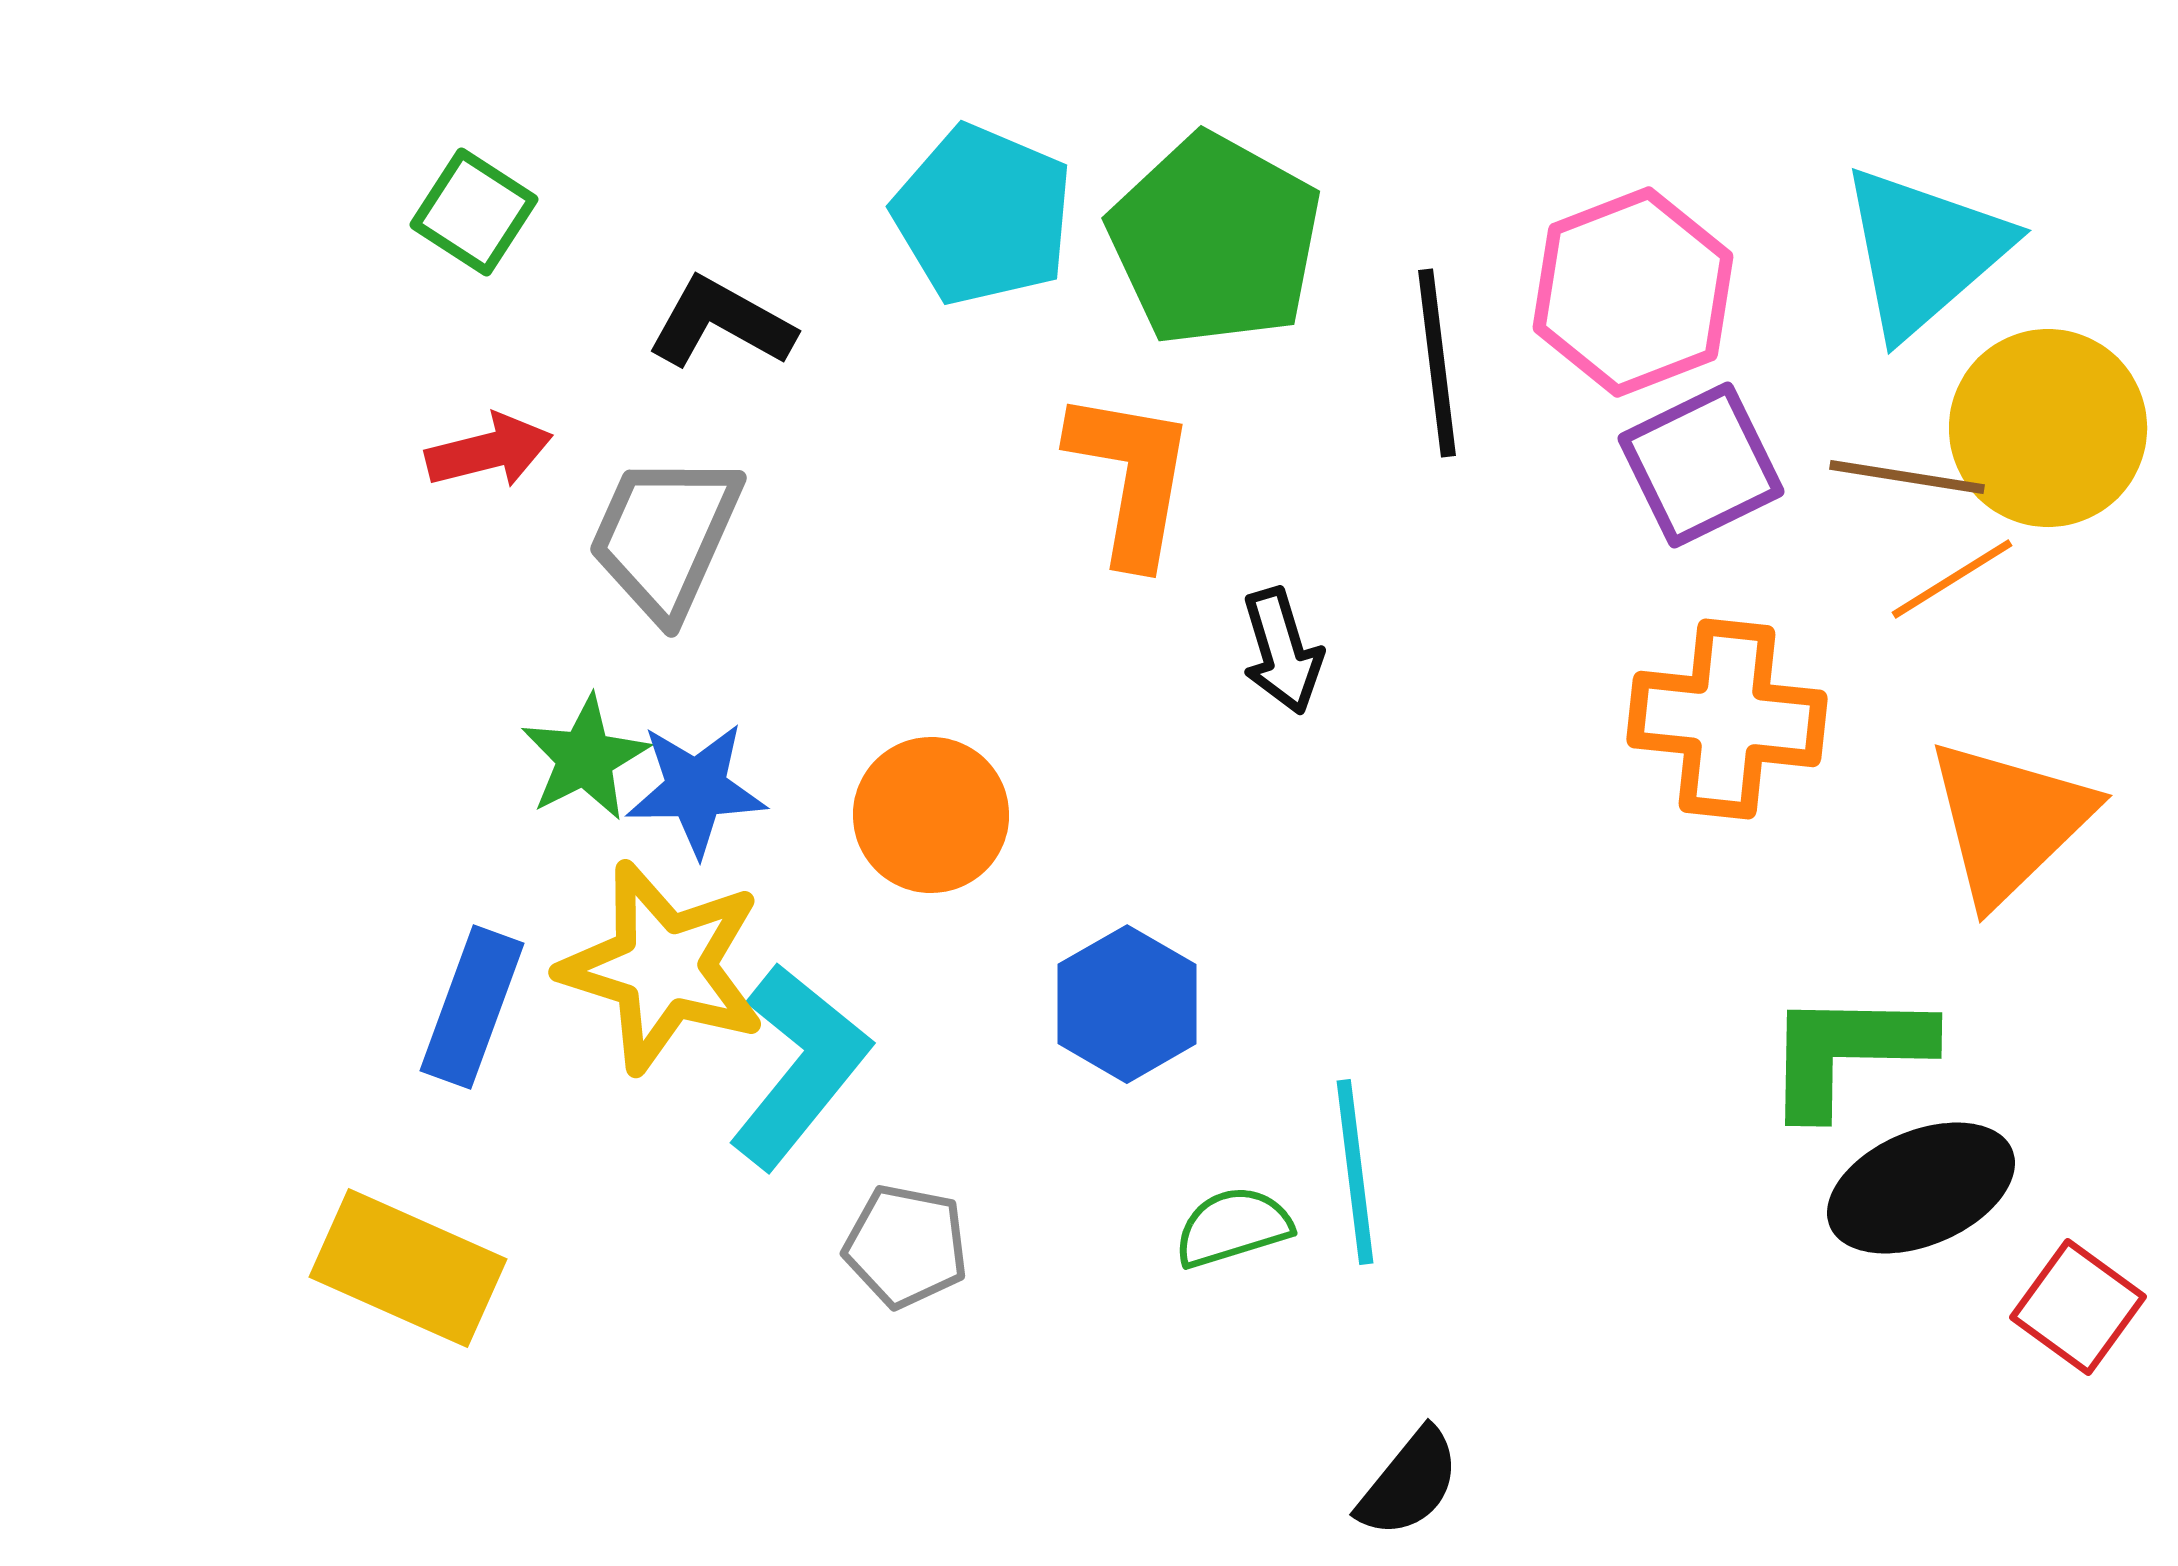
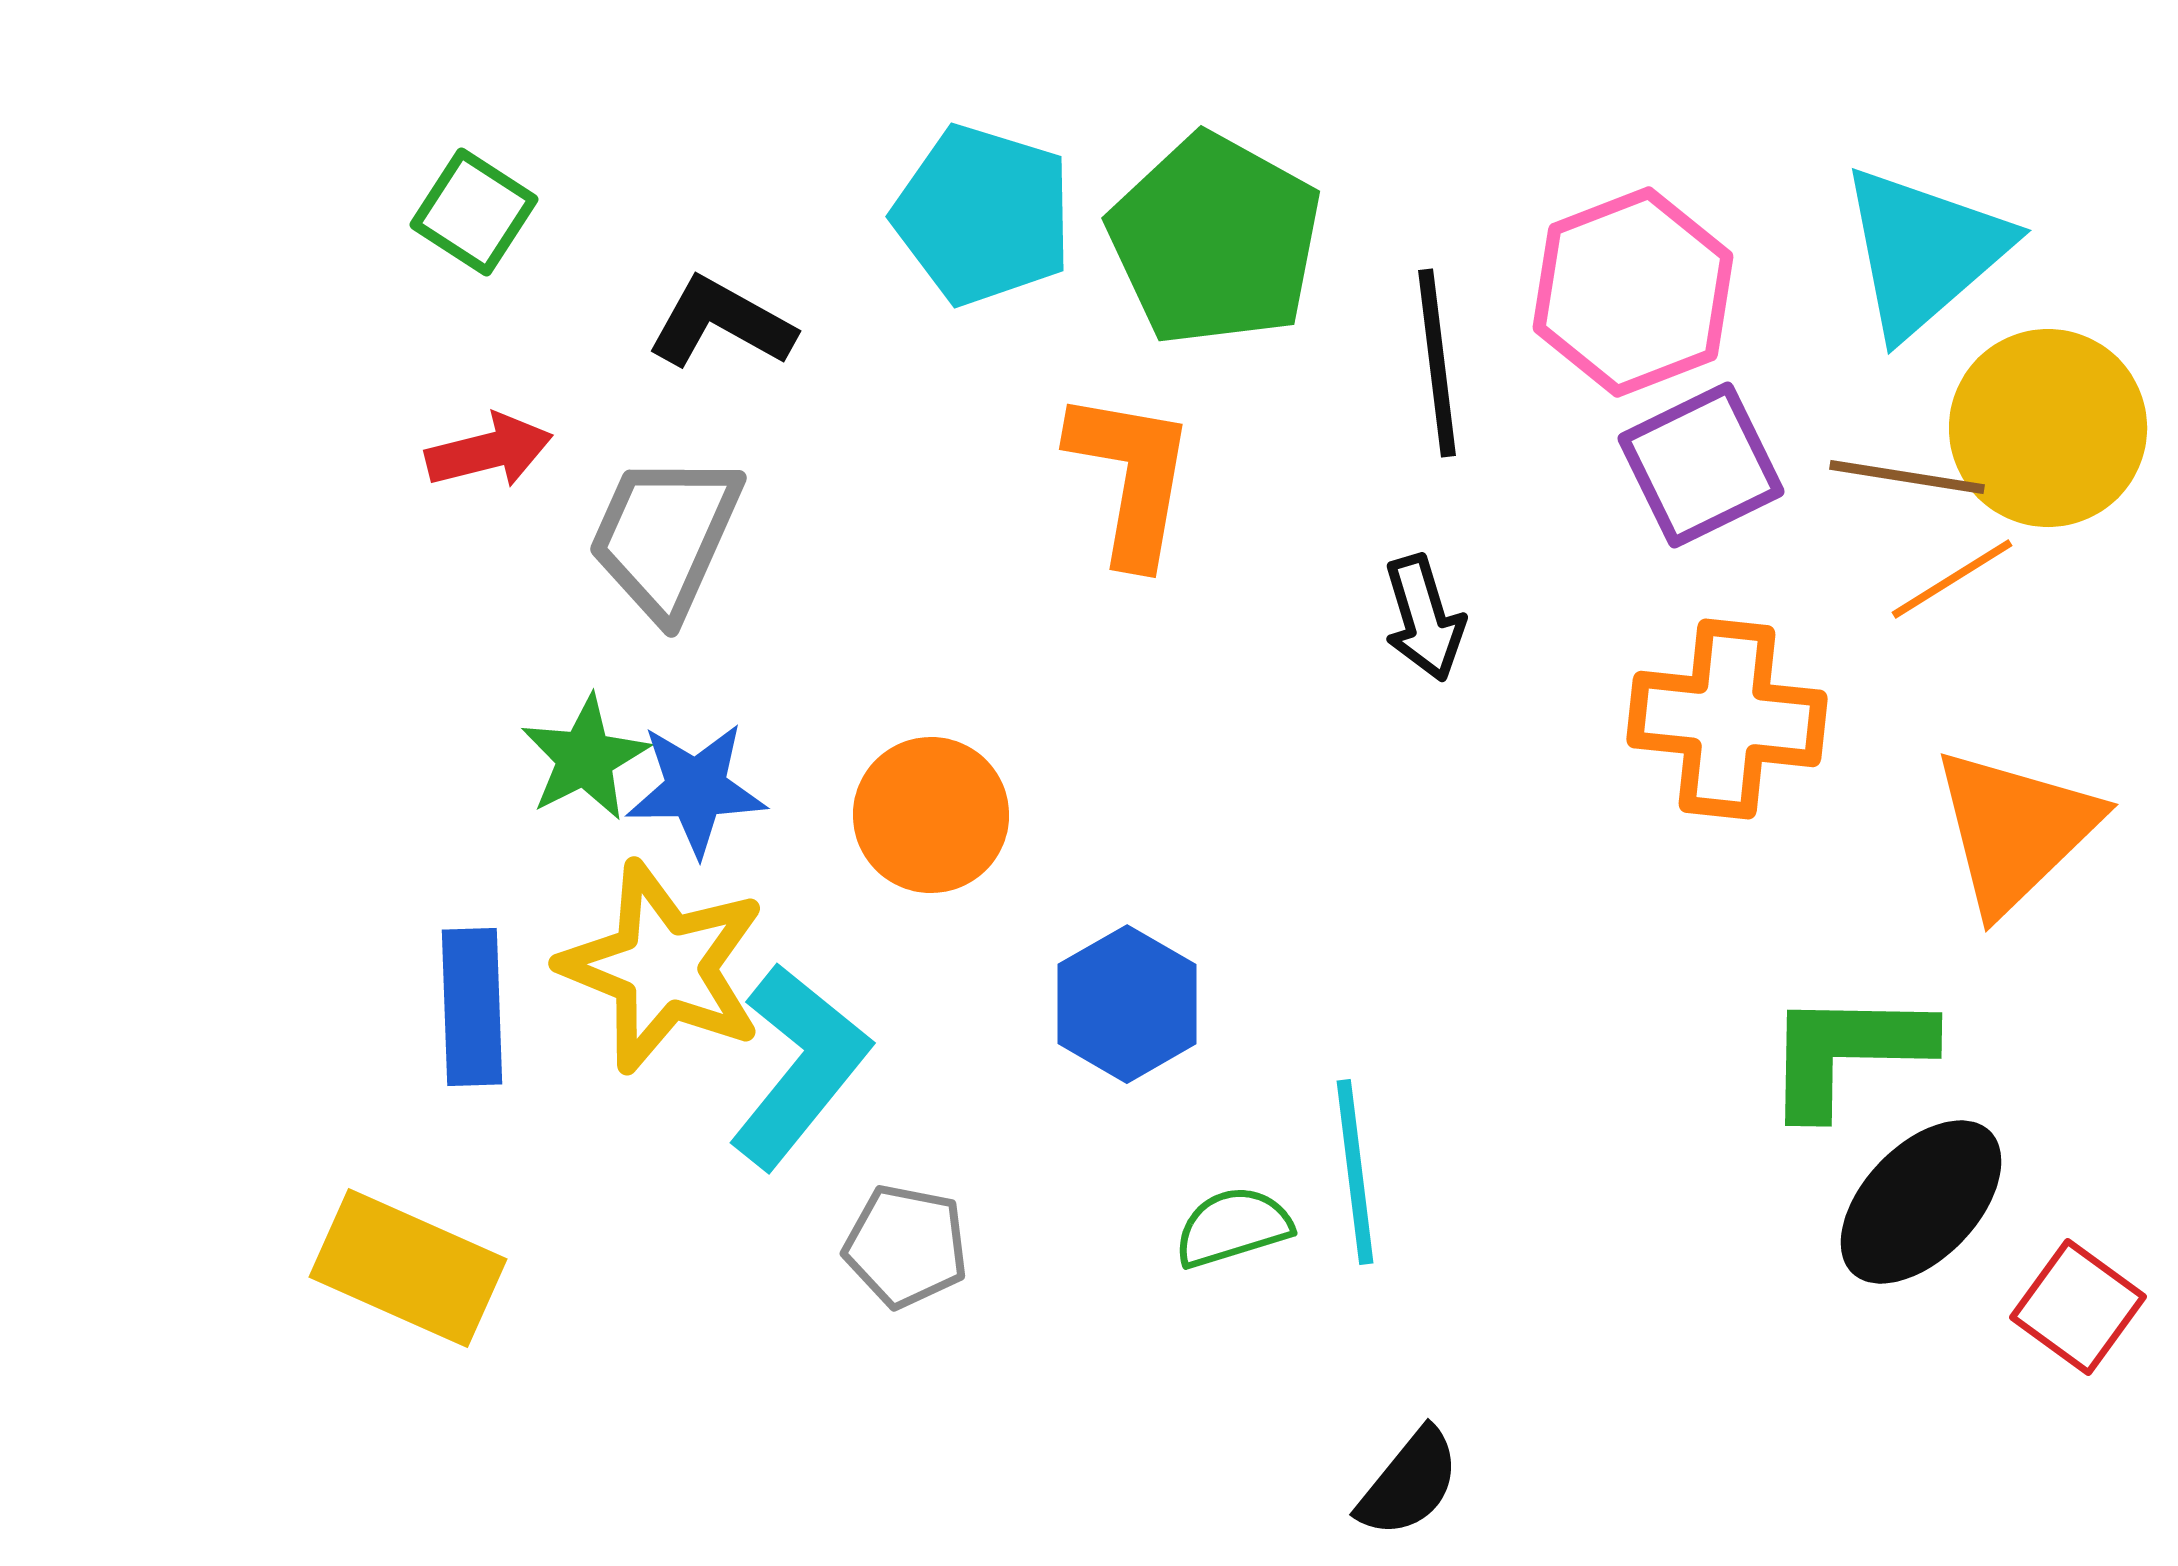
cyan pentagon: rotated 6 degrees counterclockwise
black arrow: moved 142 px right, 33 px up
orange triangle: moved 6 px right, 9 px down
yellow star: rotated 5 degrees clockwise
blue rectangle: rotated 22 degrees counterclockwise
black ellipse: moved 14 px down; rotated 23 degrees counterclockwise
